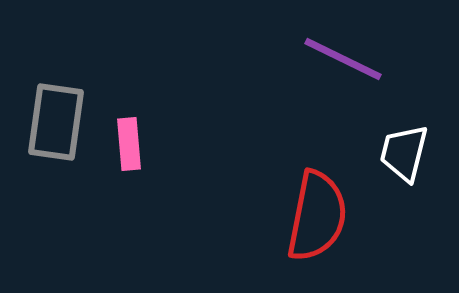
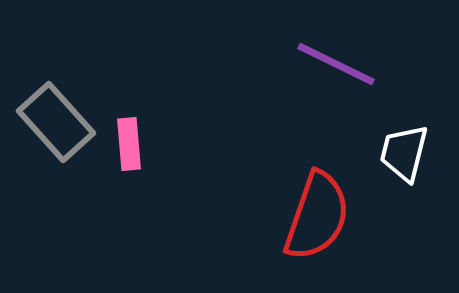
purple line: moved 7 px left, 5 px down
gray rectangle: rotated 50 degrees counterclockwise
red semicircle: rotated 8 degrees clockwise
